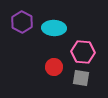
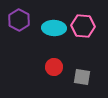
purple hexagon: moved 3 px left, 2 px up
pink hexagon: moved 26 px up
gray square: moved 1 px right, 1 px up
